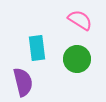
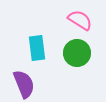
green circle: moved 6 px up
purple semicircle: moved 1 px right, 2 px down; rotated 8 degrees counterclockwise
